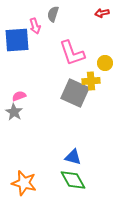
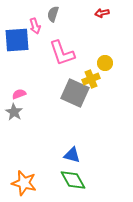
pink L-shape: moved 10 px left
yellow cross: moved 2 px up; rotated 18 degrees counterclockwise
pink semicircle: moved 2 px up
blue triangle: moved 1 px left, 2 px up
